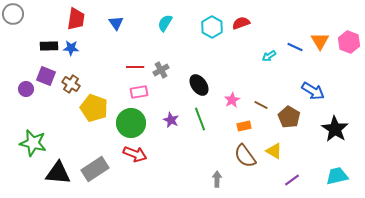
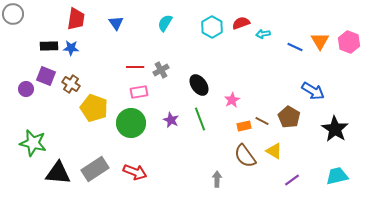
cyan arrow: moved 6 px left, 22 px up; rotated 24 degrees clockwise
brown line: moved 1 px right, 16 px down
red arrow: moved 18 px down
